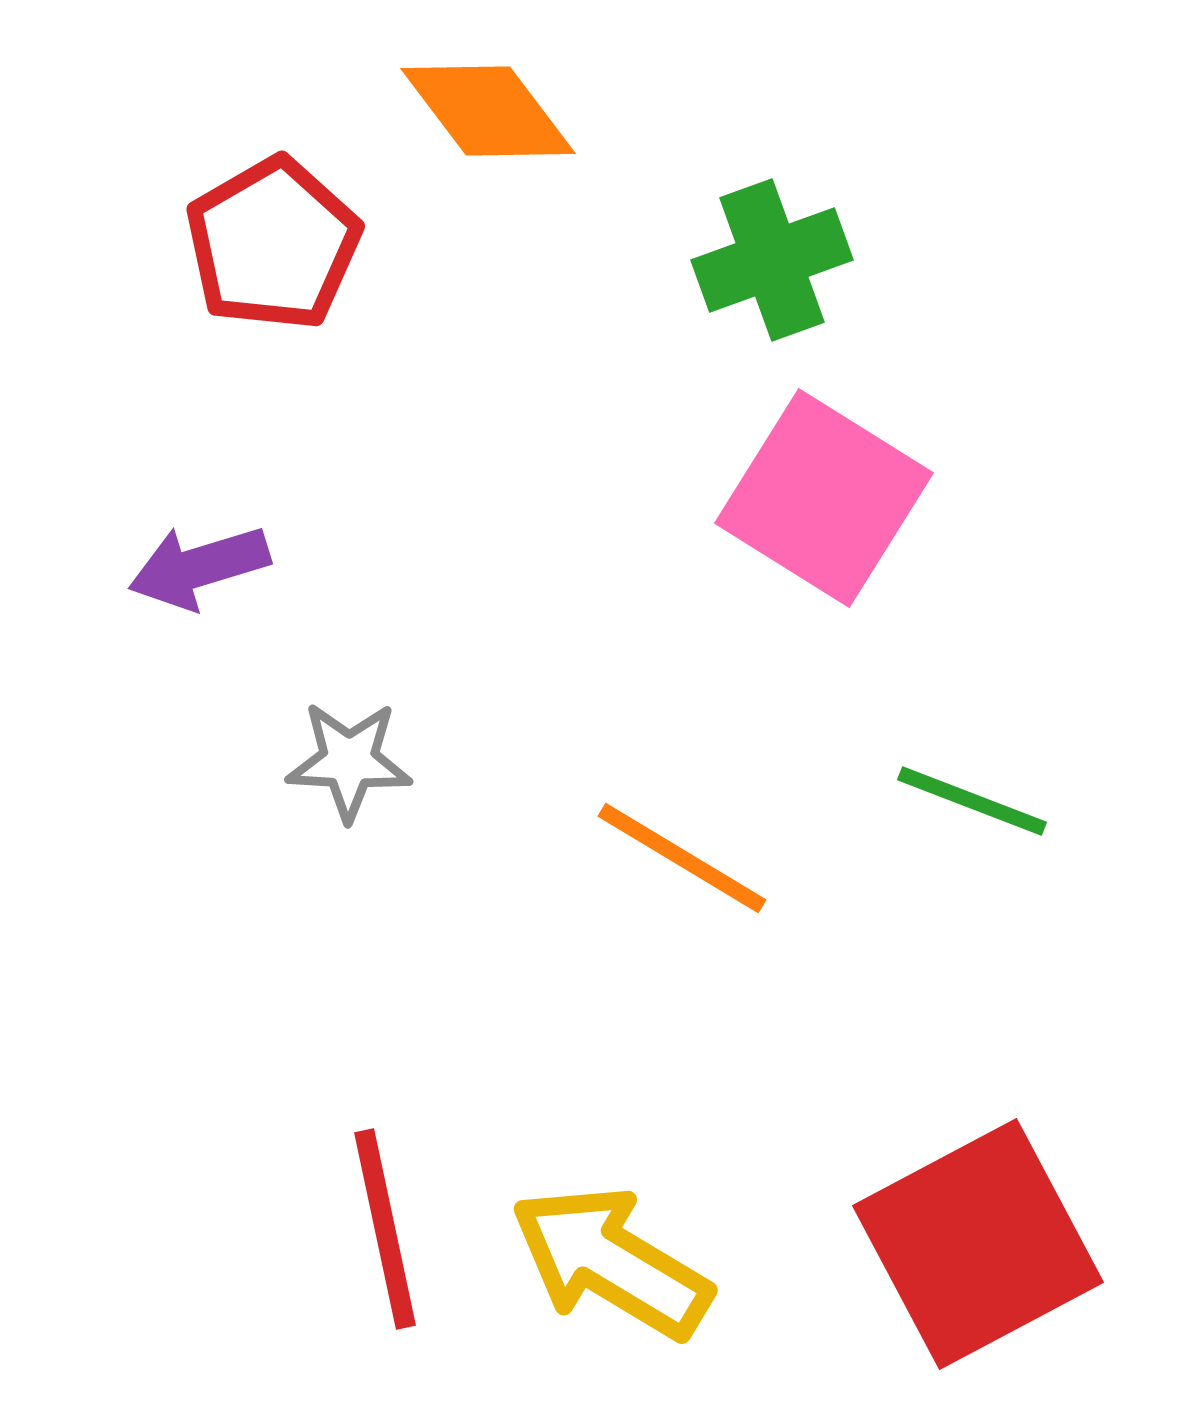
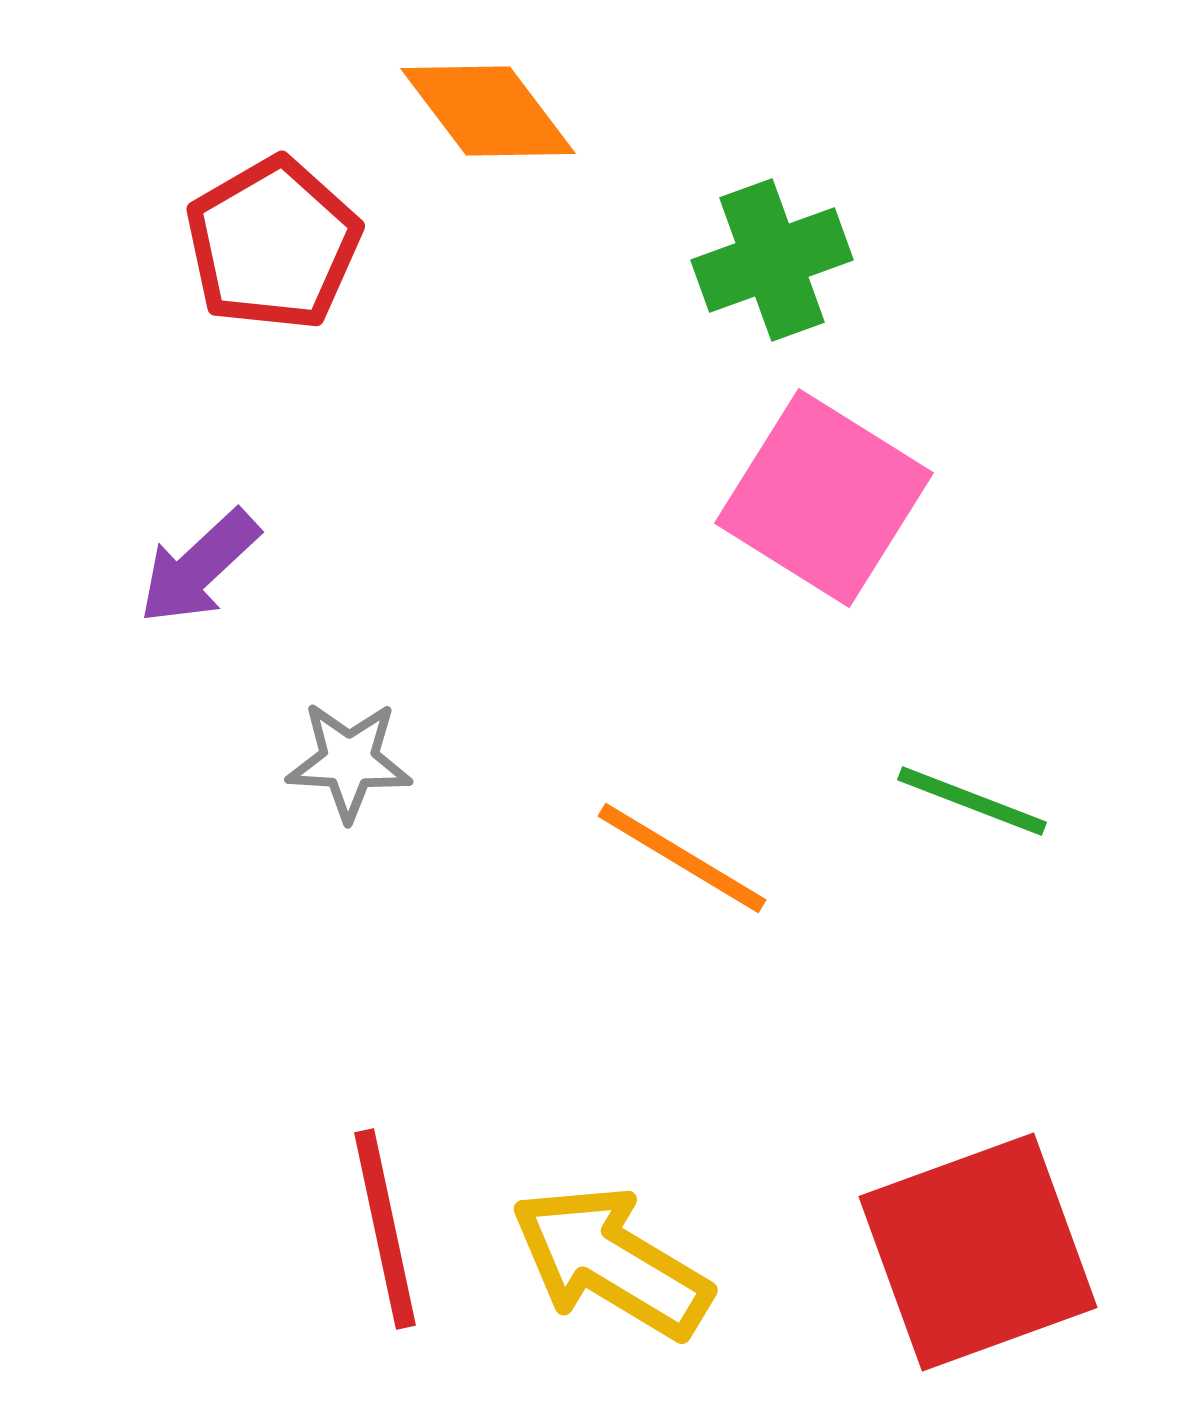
purple arrow: rotated 26 degrees counterclockwise
red square: moved 8 px down; rotated 8 degrees clockwise
